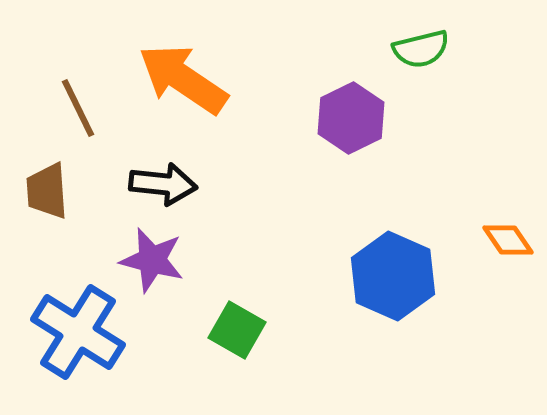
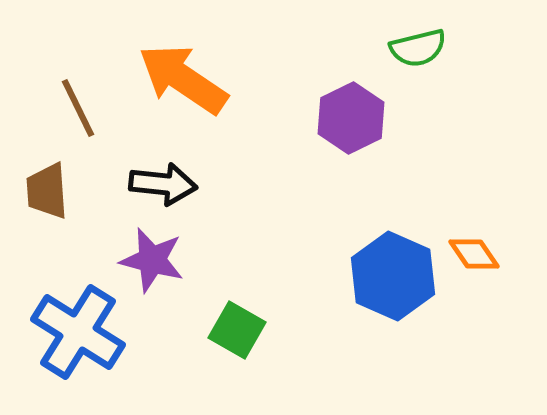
green semicircle: moved 3 px left, 1 px up
orange diamond: moved 34 px left, 14 px down
